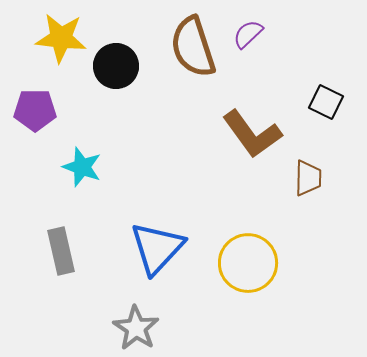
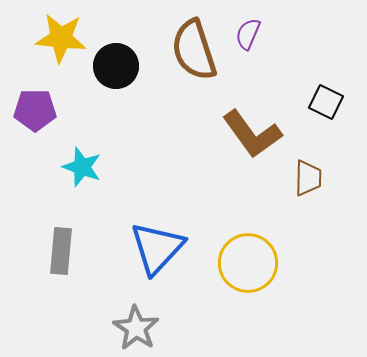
purple semicircle: rotated 24 degrees counterclockwise
brown semicircle: moved 1 px right, 3 px down
gray rectangle: rotated 18 degrees clockwise
